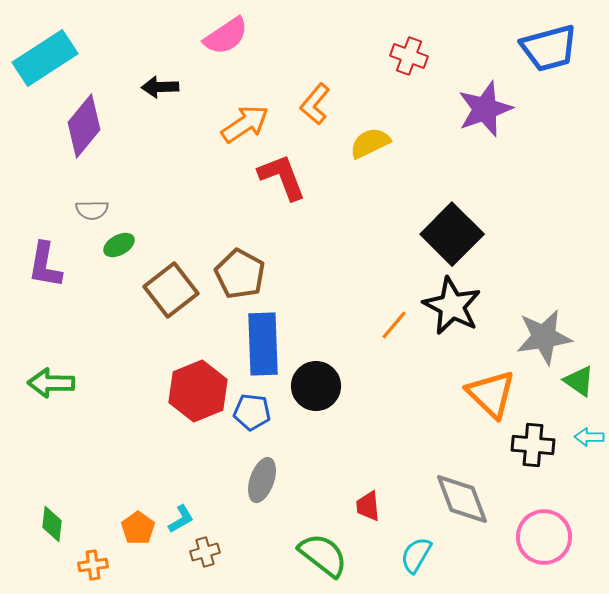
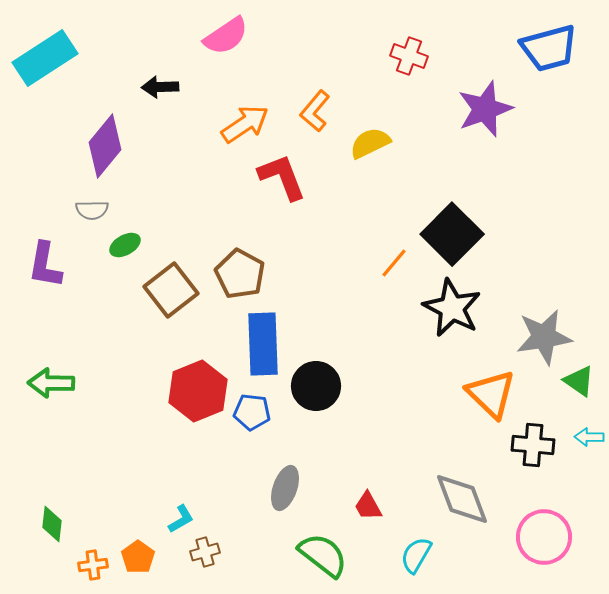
orange L-shape: moved 7 px down
purple diamond: moved 21 px right, 20 px down
green ellipse: moved 6 px right
black star: moved 2 px down
orange line: moved 62 px up
gray ellipse: moved 23 px right, 8 px down
red trapezoid: rotated 24 degrees counterclockwise
orange pentagon: moved 29 px down
